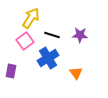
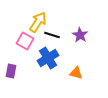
yellow arrow: moved 7 px right, 4 px down
purple star: rotated 28 degrees clockwise
pink square: rotated 24 degrees counterclockwise
orange triangle: rotated 40 degrees counterclockwise
